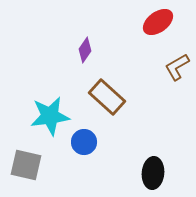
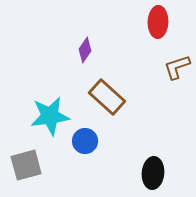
red ellipse: rotated 52 degrees counterclockwise
brown L-shape: rotated 12 degrees clockwise
blue circle: moved 1 px right, 1 px up
gray square: rotated 28 degrees counterclockwise
